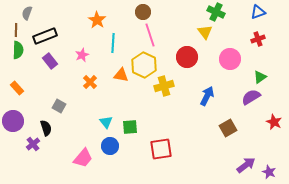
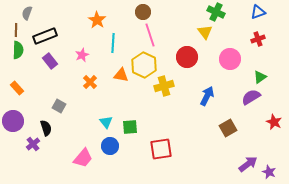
purple arrow: moved 2 px right, 1 px up
